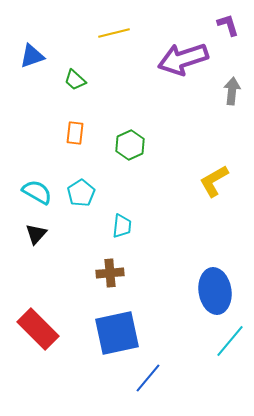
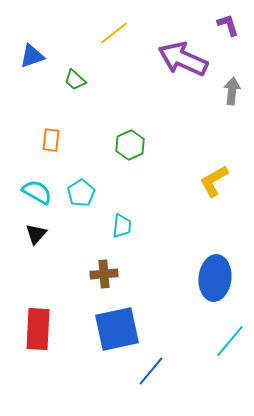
yellow line: rotated 24 degrees counterclockwise
purple arrow: rotated 42 degrees clockwise
orange rectangle: moved 24 px left, 7 px down
brown cross: moved 6 px left, 1 px down
blue ellipse: moved 13 px up; rotated 15 degrees clockwise
red rectangle: rotated 48 degrees clockwise
blue square: moved 4 px up
blue line: moved 3 px right, 7 px up
